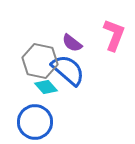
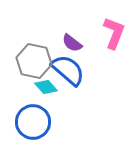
pink L-shape: moved 2 px up
gray hexagon: moved 6 px left
blue circle: moved 2 px left
